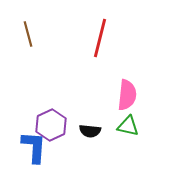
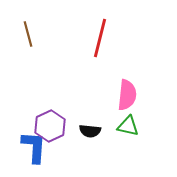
purple hexagon: moved 1 px left, 1 px down
